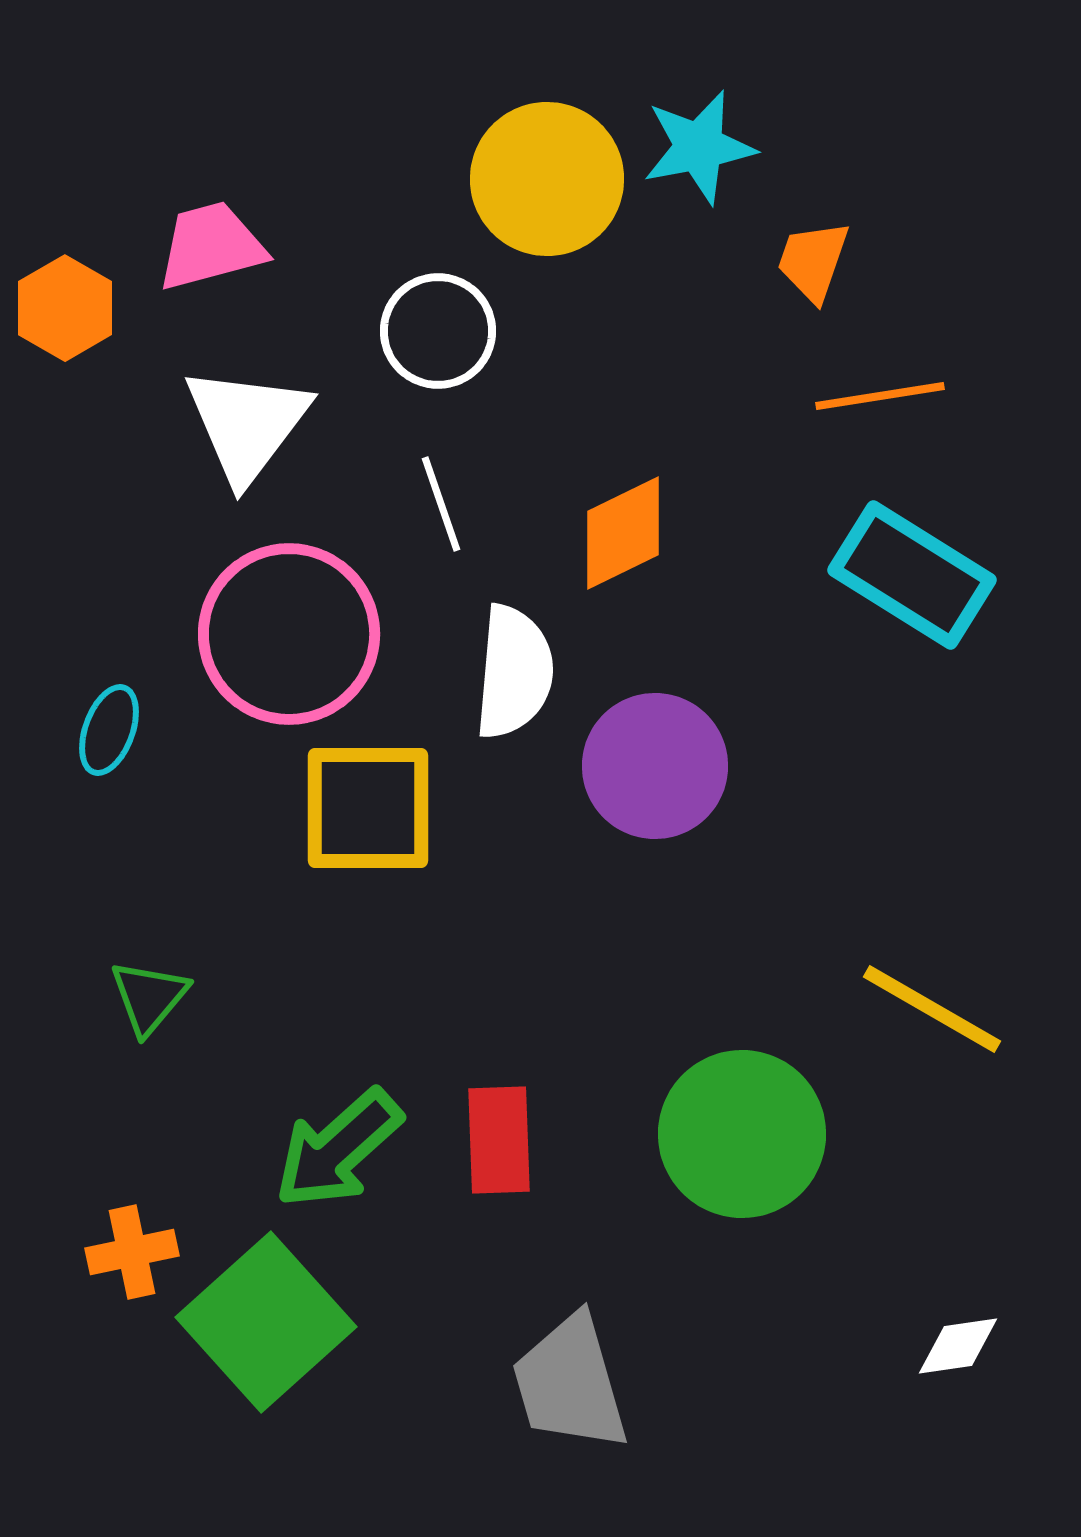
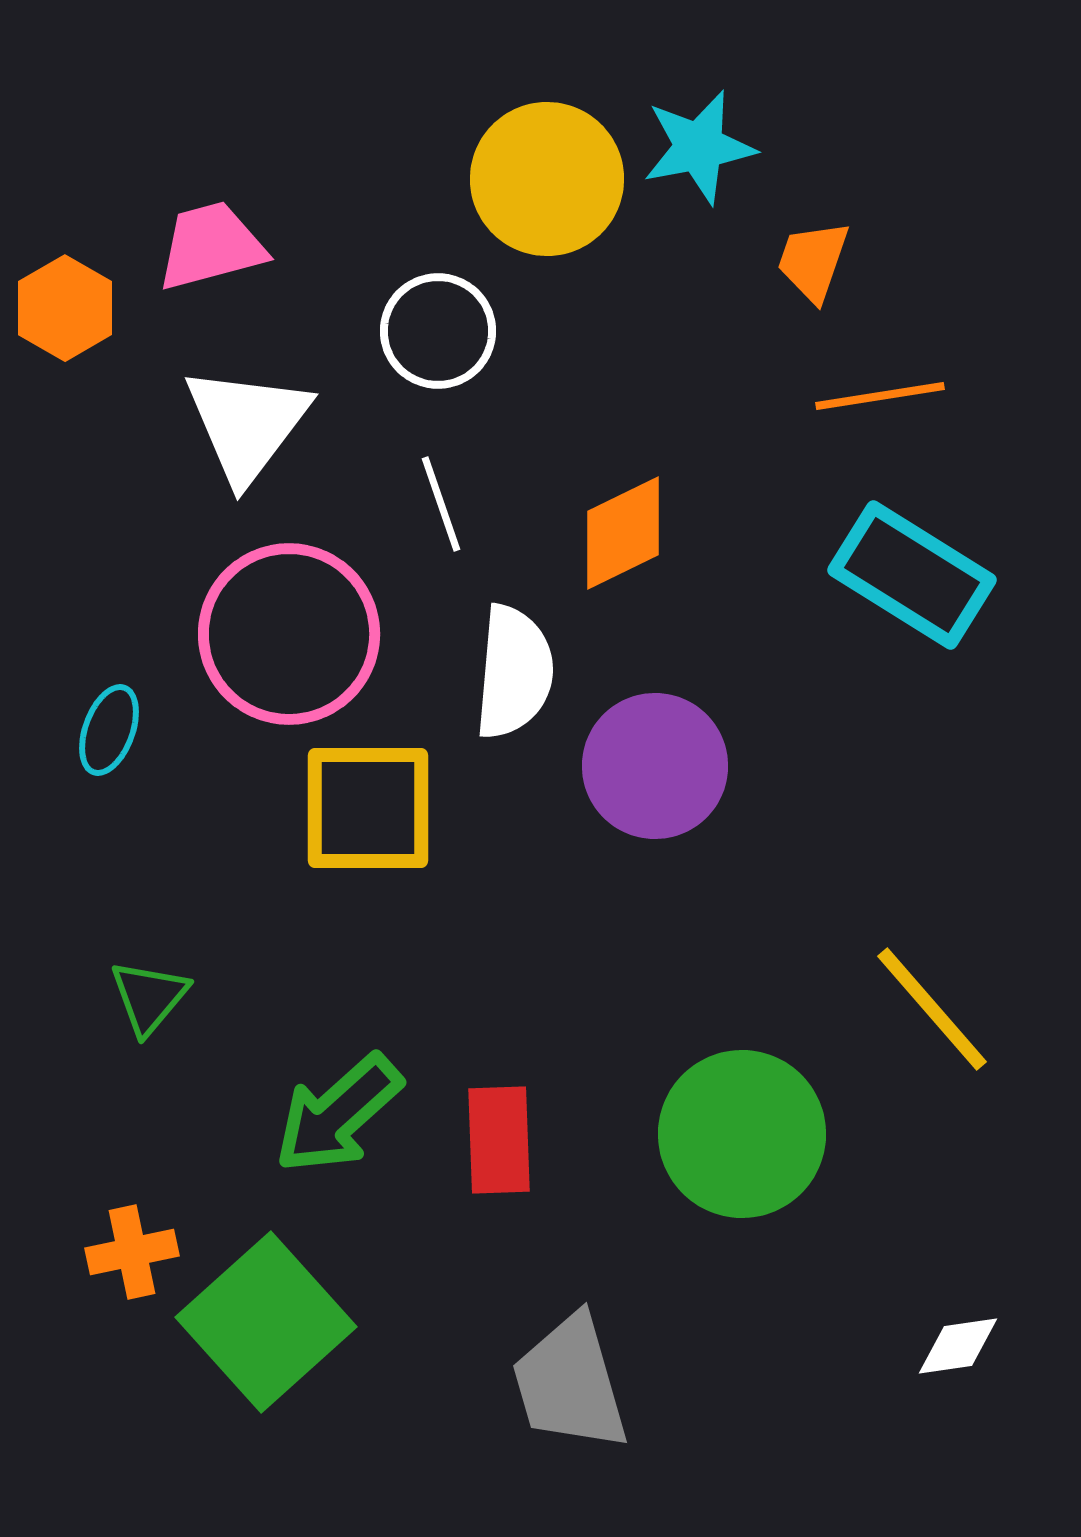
yellow line: rotated 19 degrees clockwise
green arrow: moved 35 px up
